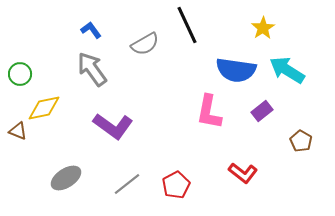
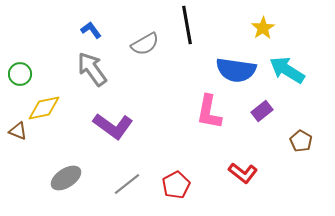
black line: rotated 15 degrees clockwise
